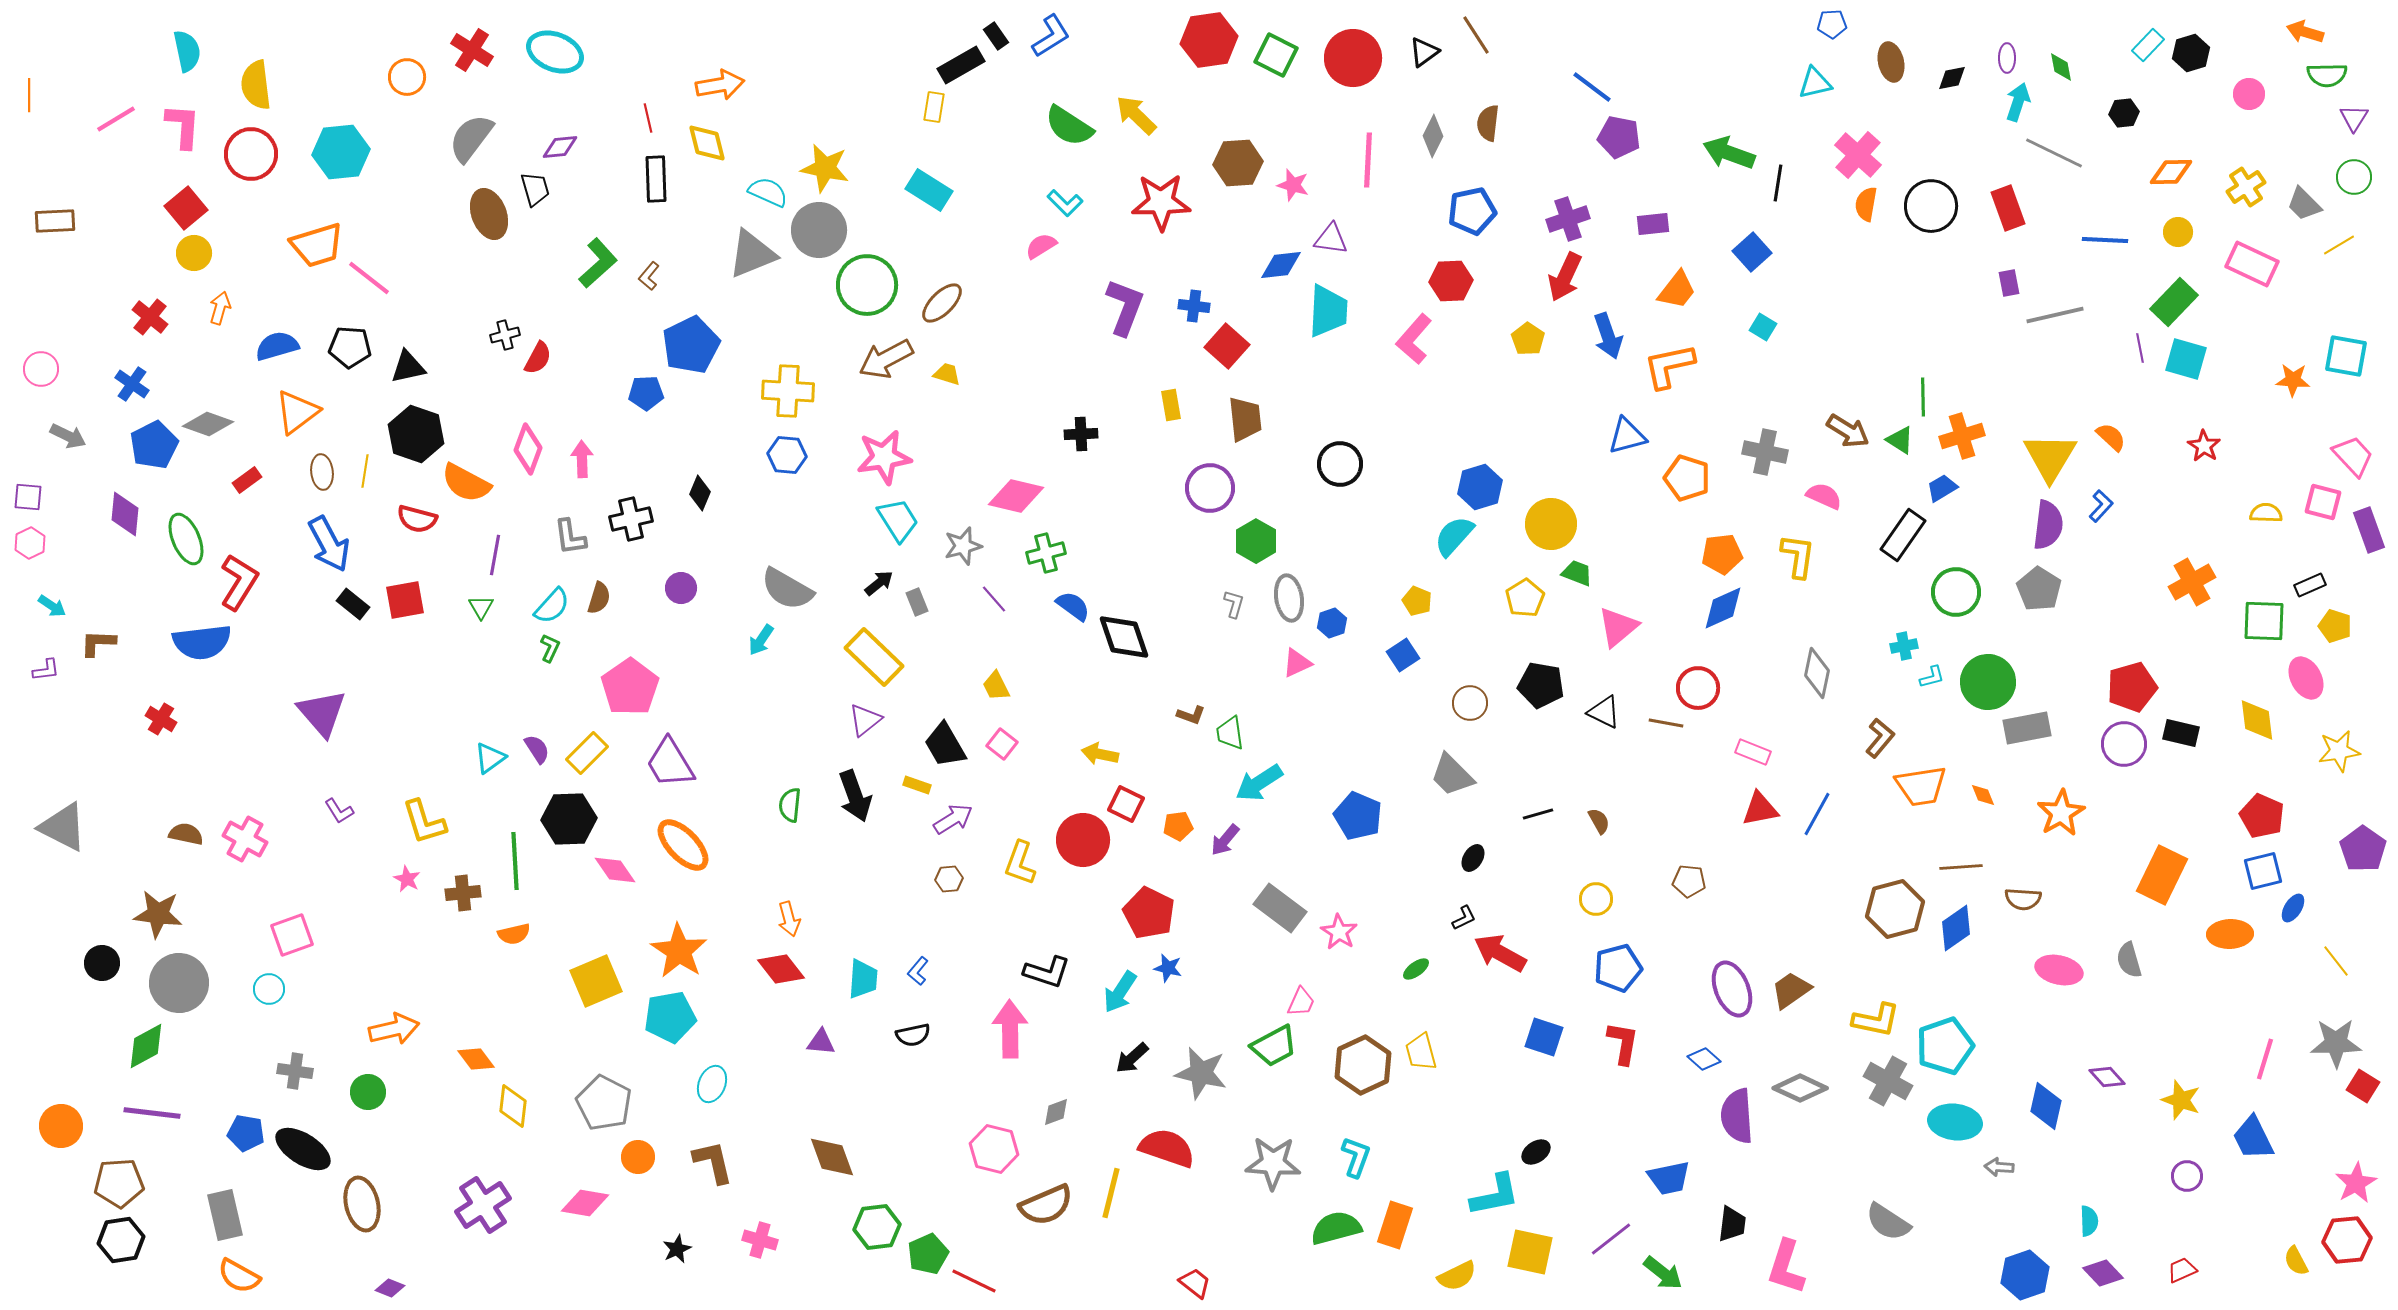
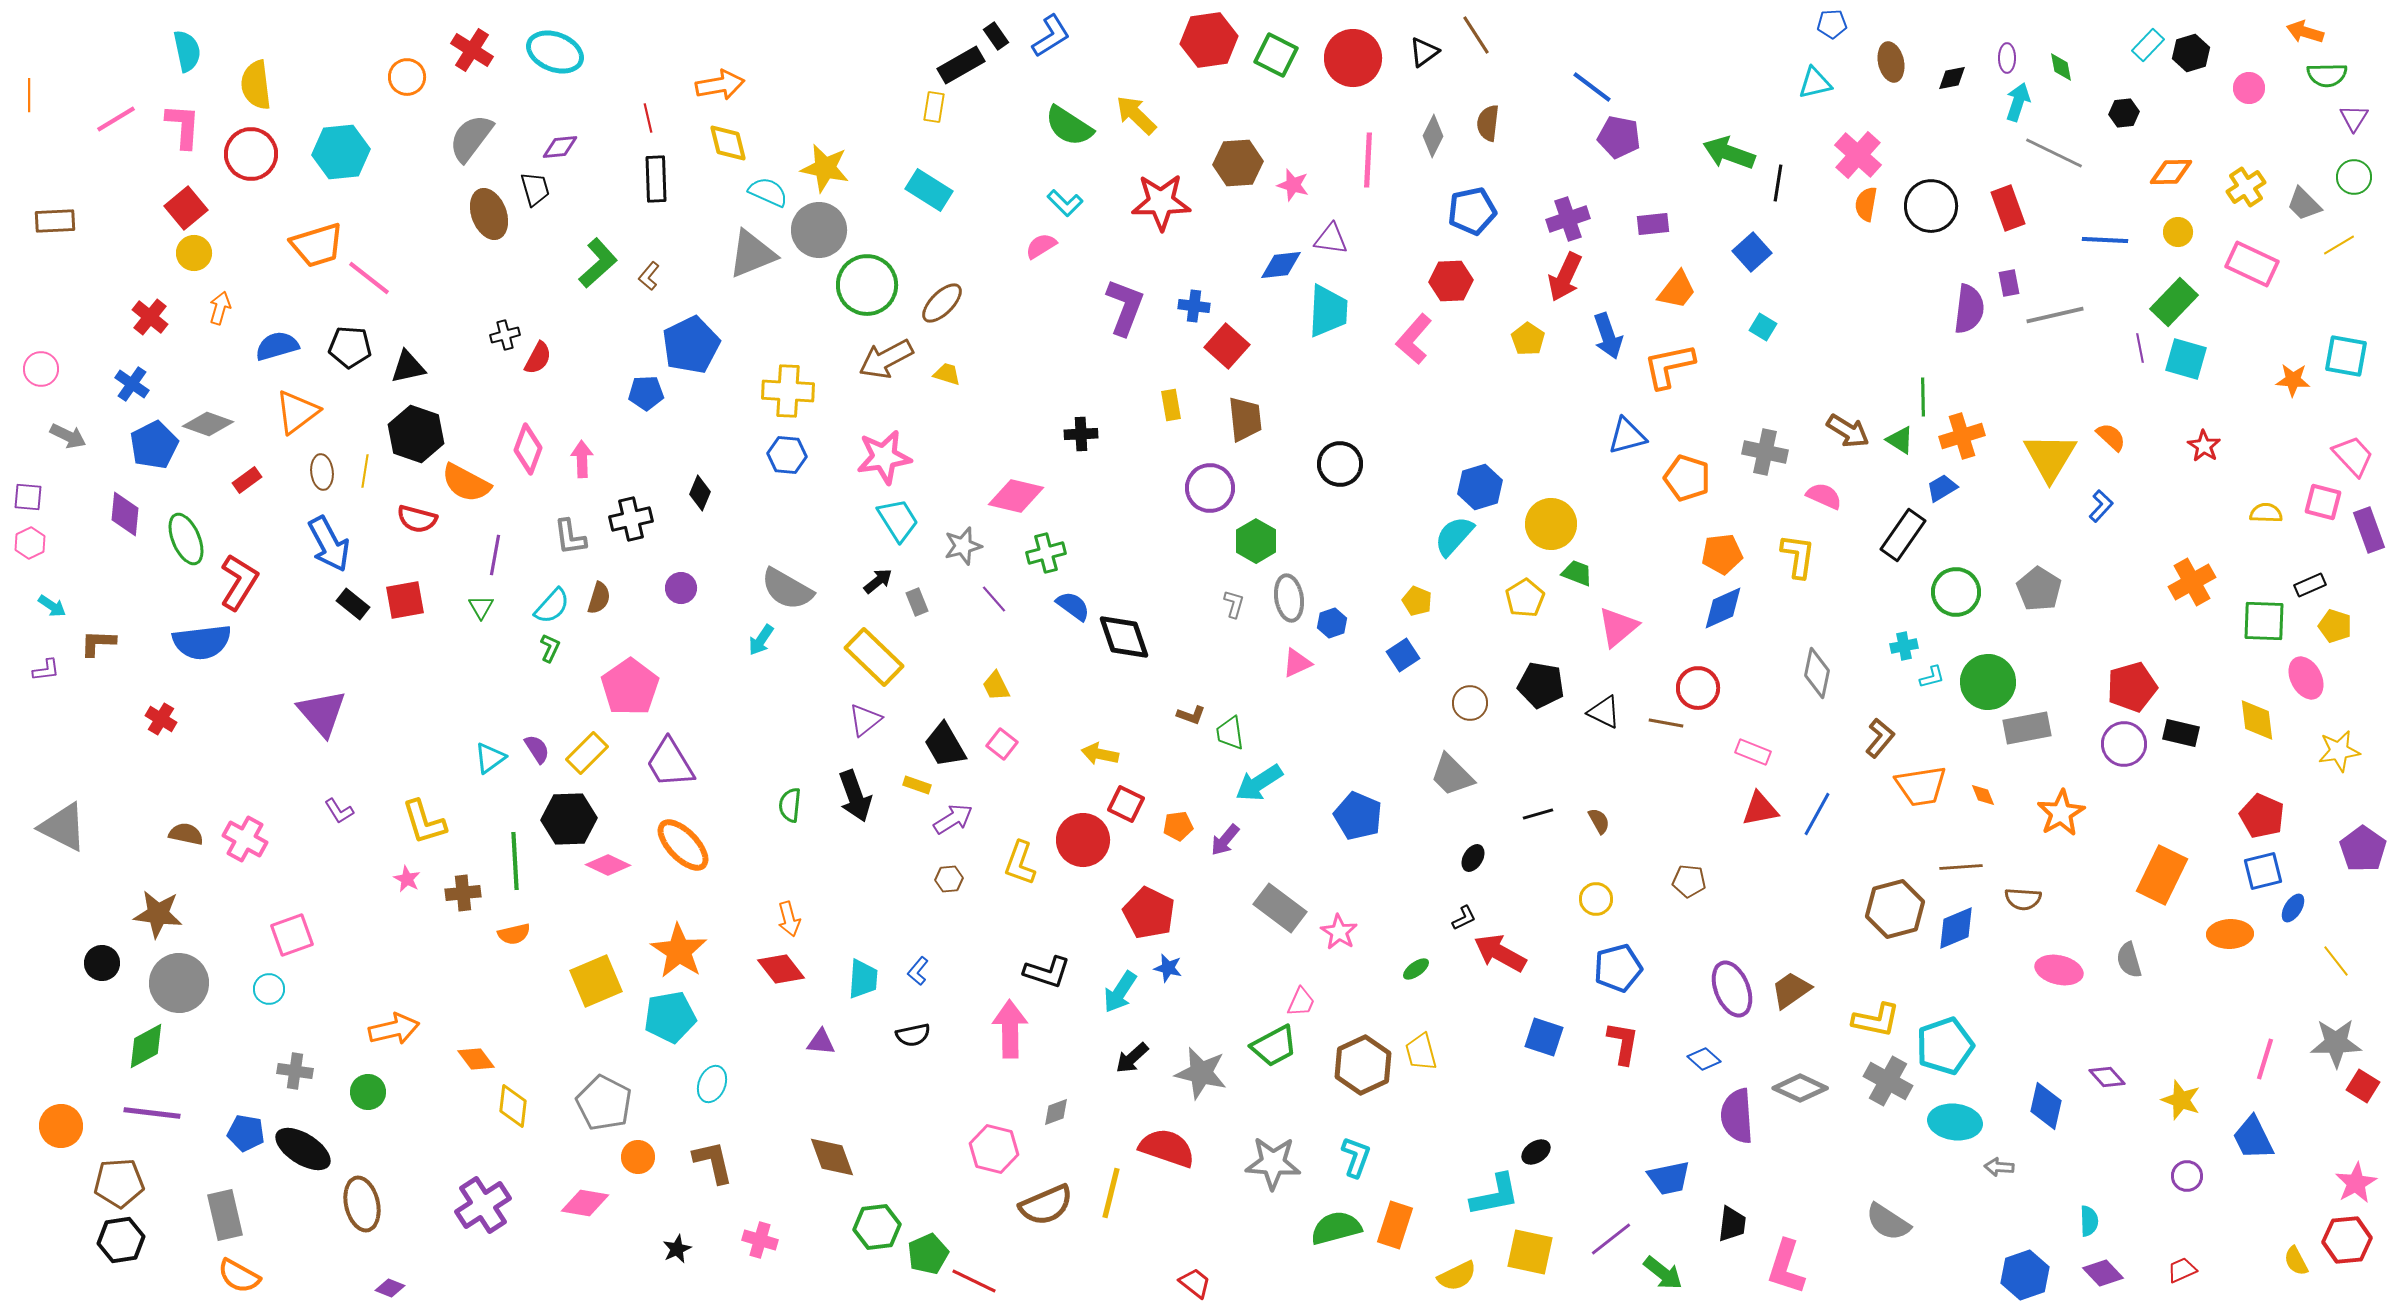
pink circle at (2249, 94): moved 6 px up
yellow diamond at (707, 143): moved 21 px right
purple semicircle at (2048, 525): moved 79 px left, 216 px up
black arrow at (879, 583): moved 1 px left, 2 px up
pink diamond at (615, 870): moved 7 px left, 5 px up; rotated 30 degrees counterclockwise
blue diamond at (1956, 928): rotated 12 degrees clockwise
